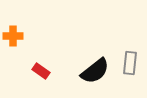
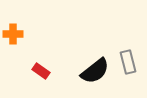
orange cross: moved 2 px up
gray rectangle: moved 2 px left, 1 px up; rotated 20 degrees counterclockwise
